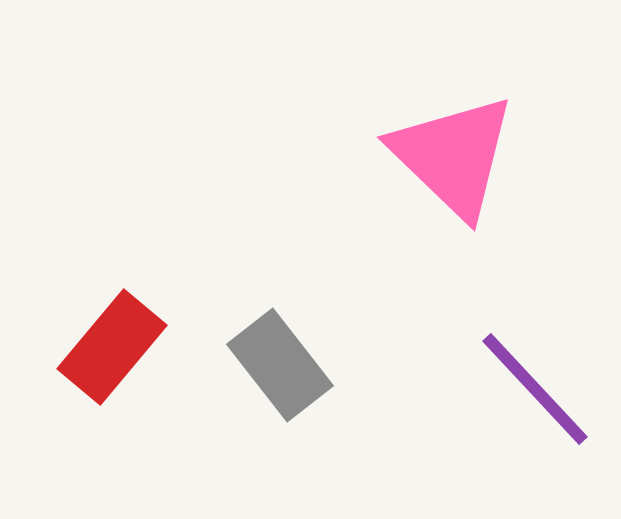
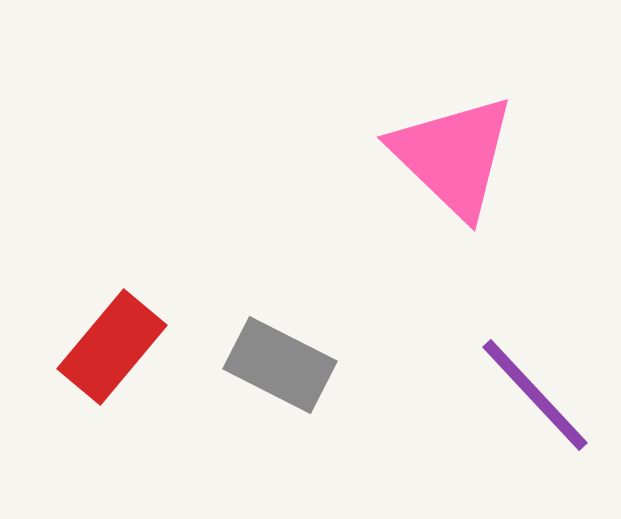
gray rectangle: rotated 25 degrees counterclockwise
purple line: moved 6 px down
